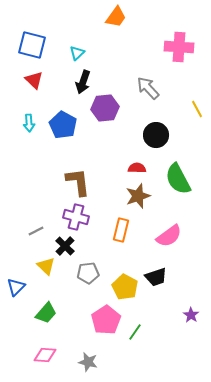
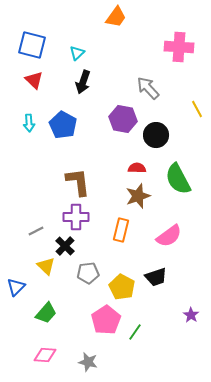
purple hexagon: moved 18 px right, 11 px down; rotated 16 degrees clockwise
purple cross: rotated 15 degrees counterclockwise
yellow pentagon: moved 3 px left
